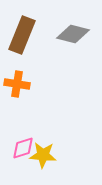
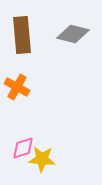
brown rectangle: rotated 27 degrees counterclockwise
orange cross: moved 3 px down; rotated 20 degrees clockwise
yellow star: moved 1 px left, 4 px down
